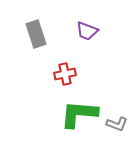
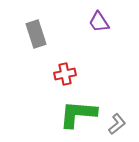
purple trapezoid: moved 12 px right, 9 px up; rotated 35 degrees clockwise
green L-shape: moved 1 px left
gray L-shape: rotated 60 degrees counterclockwise
